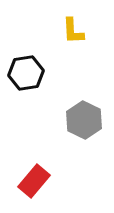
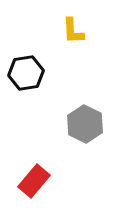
gray hexagon: moved 1 px right, 4 px down
